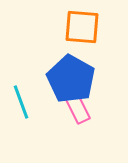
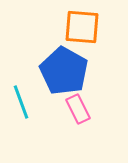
blue pentagon: moved 7 px left, 8 px up
